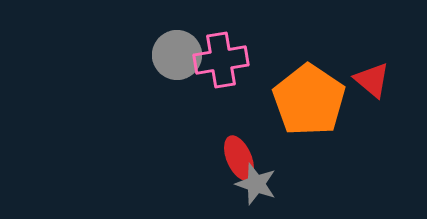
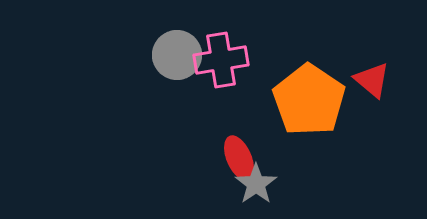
gray star: rotated 18 degrees clockwise
